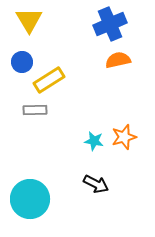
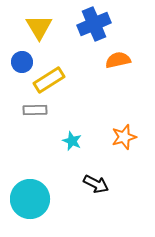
yellow triangle: moved 10 px right, 7 px down
blue cross: moved 16 px left
cyan star: moved 22 px left; rotated 12 degrees clockwise
